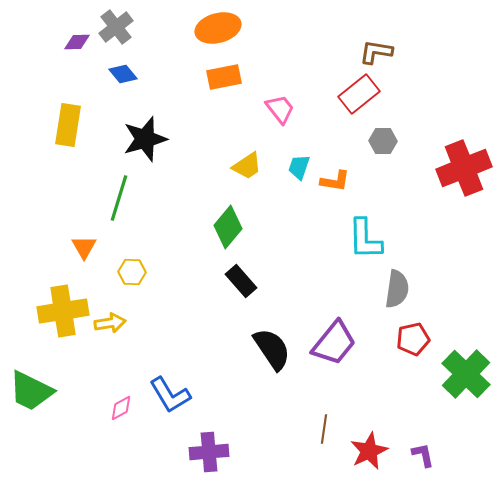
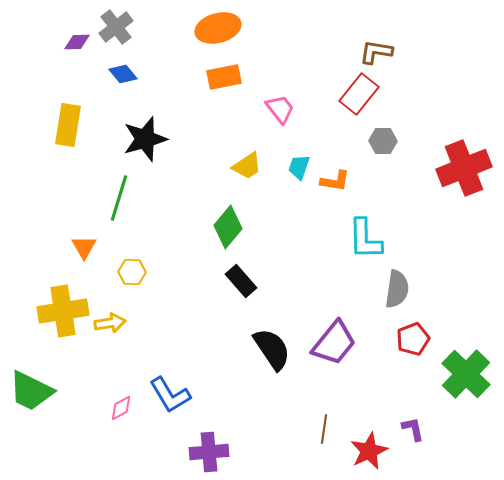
red rectangle: rotated 12 degrees counterclockwise
red pentagon: rotated 8 degrees counterclockwise
purple L-shape: moved 10 px left, 26 px up
